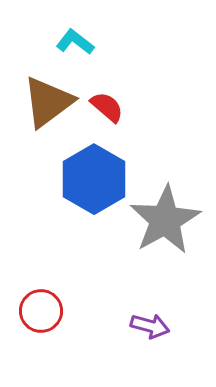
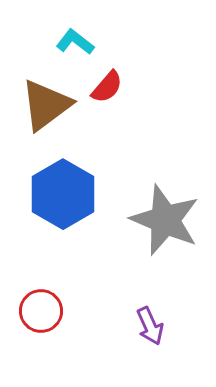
brown triangle: moved 2 px left, 3 px down
red semicircle: moved 20 px up; rotated 90 degrees clockwise
blue hexagon: moved 31 px left, 15 px down
gray star: rotated 20 degrees counterclockwise
purple arrow: rotated 51 degrees clockwise
